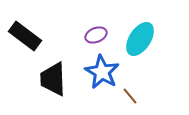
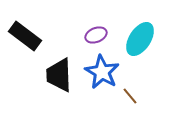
black trapezoid: moved 6 px right, 4 px up
